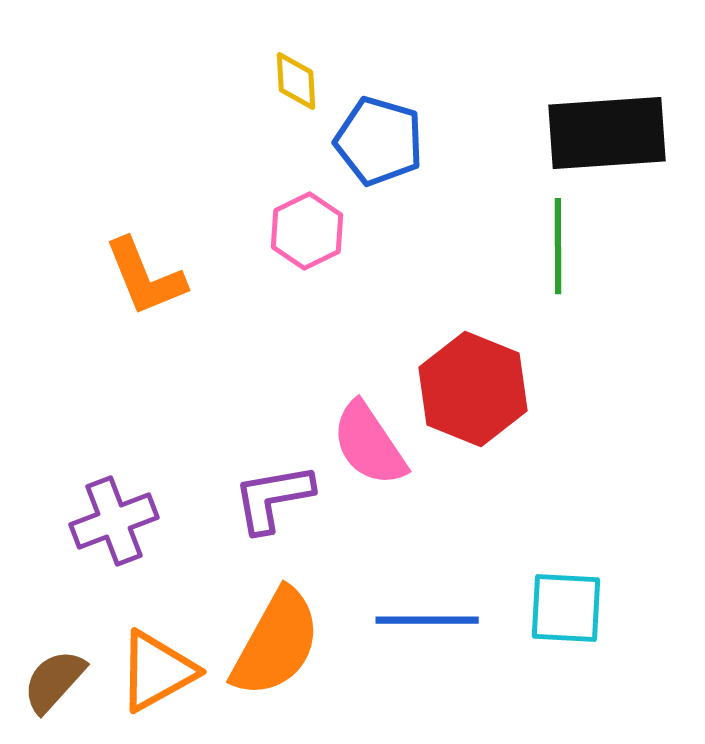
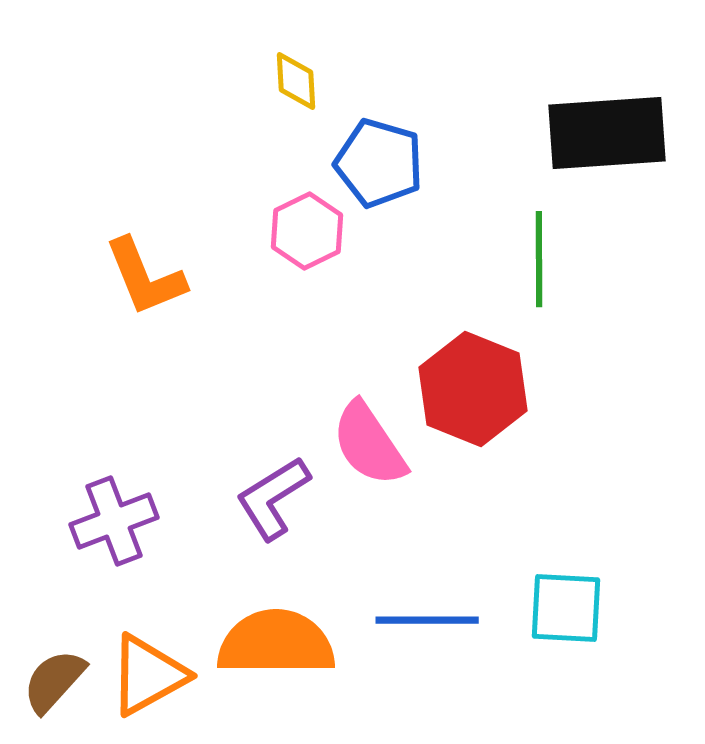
blue pentagon: moved 22 px down
green line: moved 19 px left, 13 px down
purple L-shape: rotated 22 degrees counterclockwise
orange semicircle: rotated 119 degrees counterclockwise
orange triangle: moved 9 px left, 4 px down
